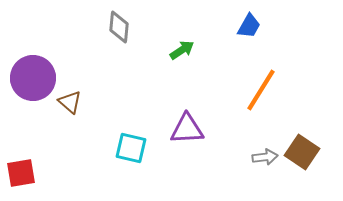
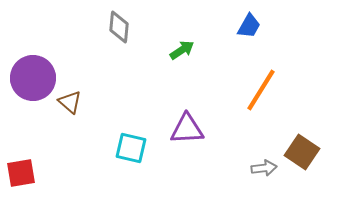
gray arrow: moved 1 px left, 11 px down
